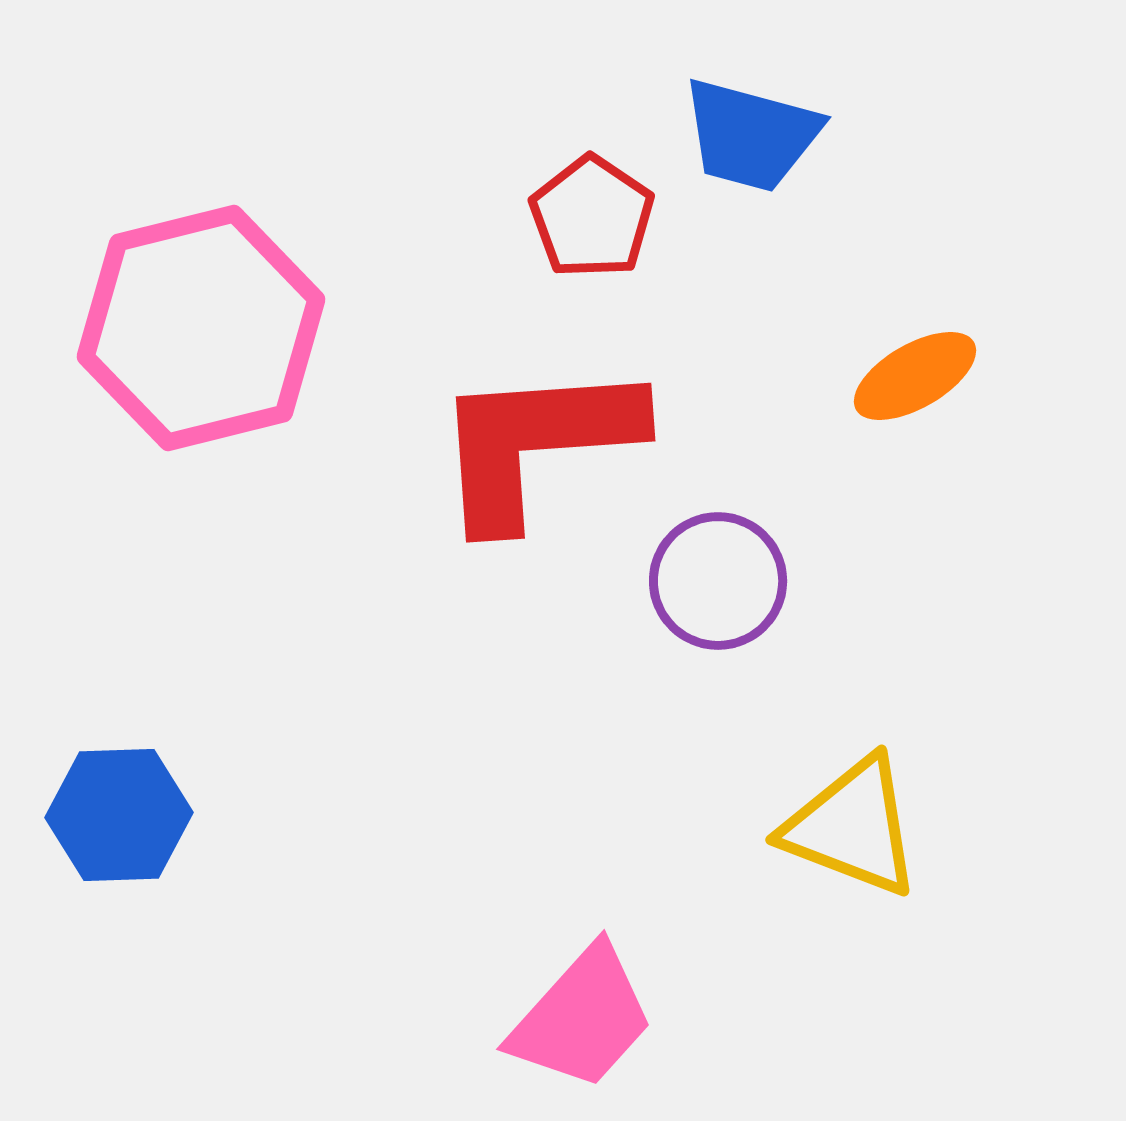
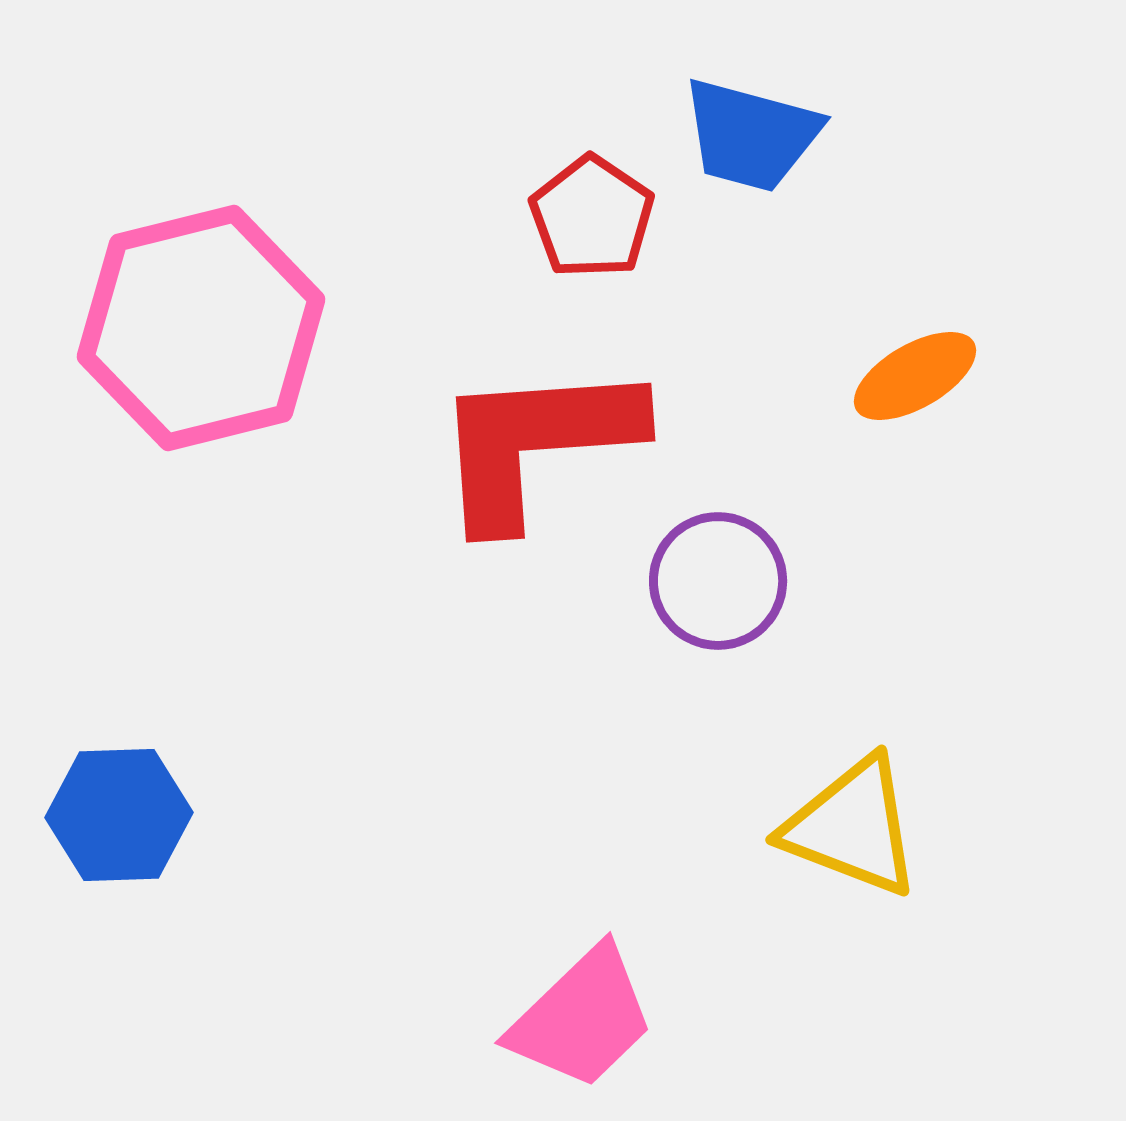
pink trapezoid: rotated 4 degrees clockwise
